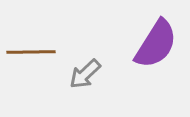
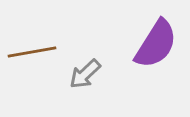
brown line: moved 1 px right; rotated 9 degrees counterclockwise
